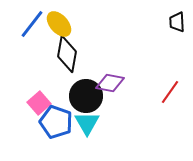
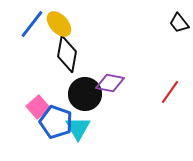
black trapezoid: moved 2 px right, 1 px down; rotated 35 degrees counterclockwise
black circle: moved 1 px left, 2 px up
pink square: moved 1 px left, 4 px down
cyan triangle: moved 9 px left, 5 px down
